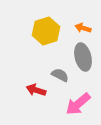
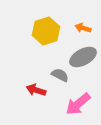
gray ellipse: rotated 76 degrees clockwise
